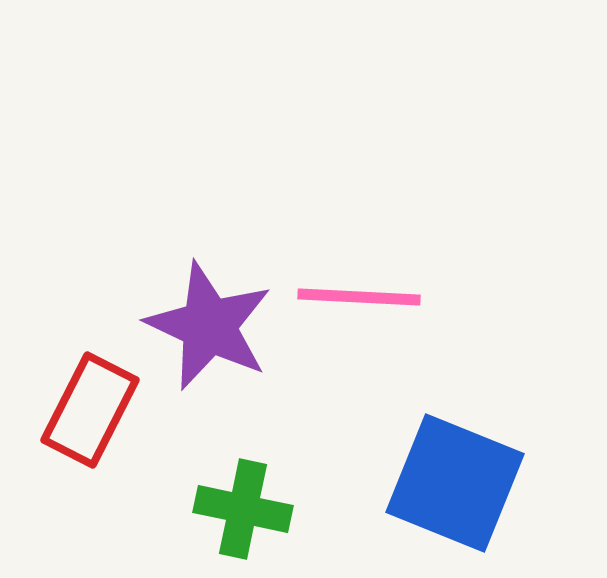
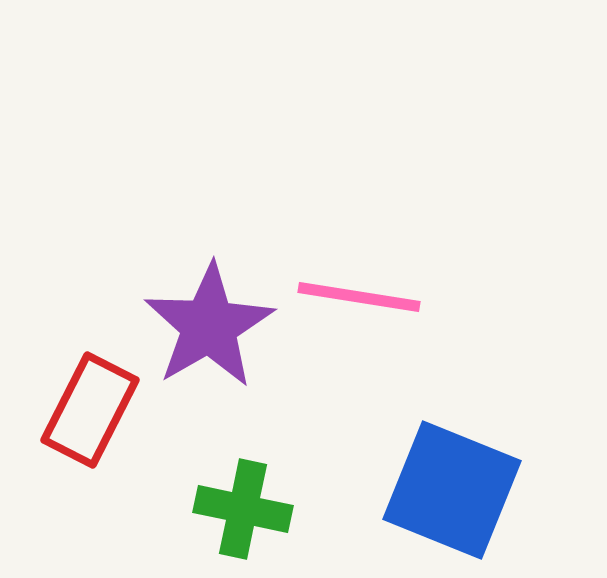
pink line: rotated 6 degrees clockwise
purple star: rotated 17 degrees clockwise
blue square: moved 3 px left, 7 px down
